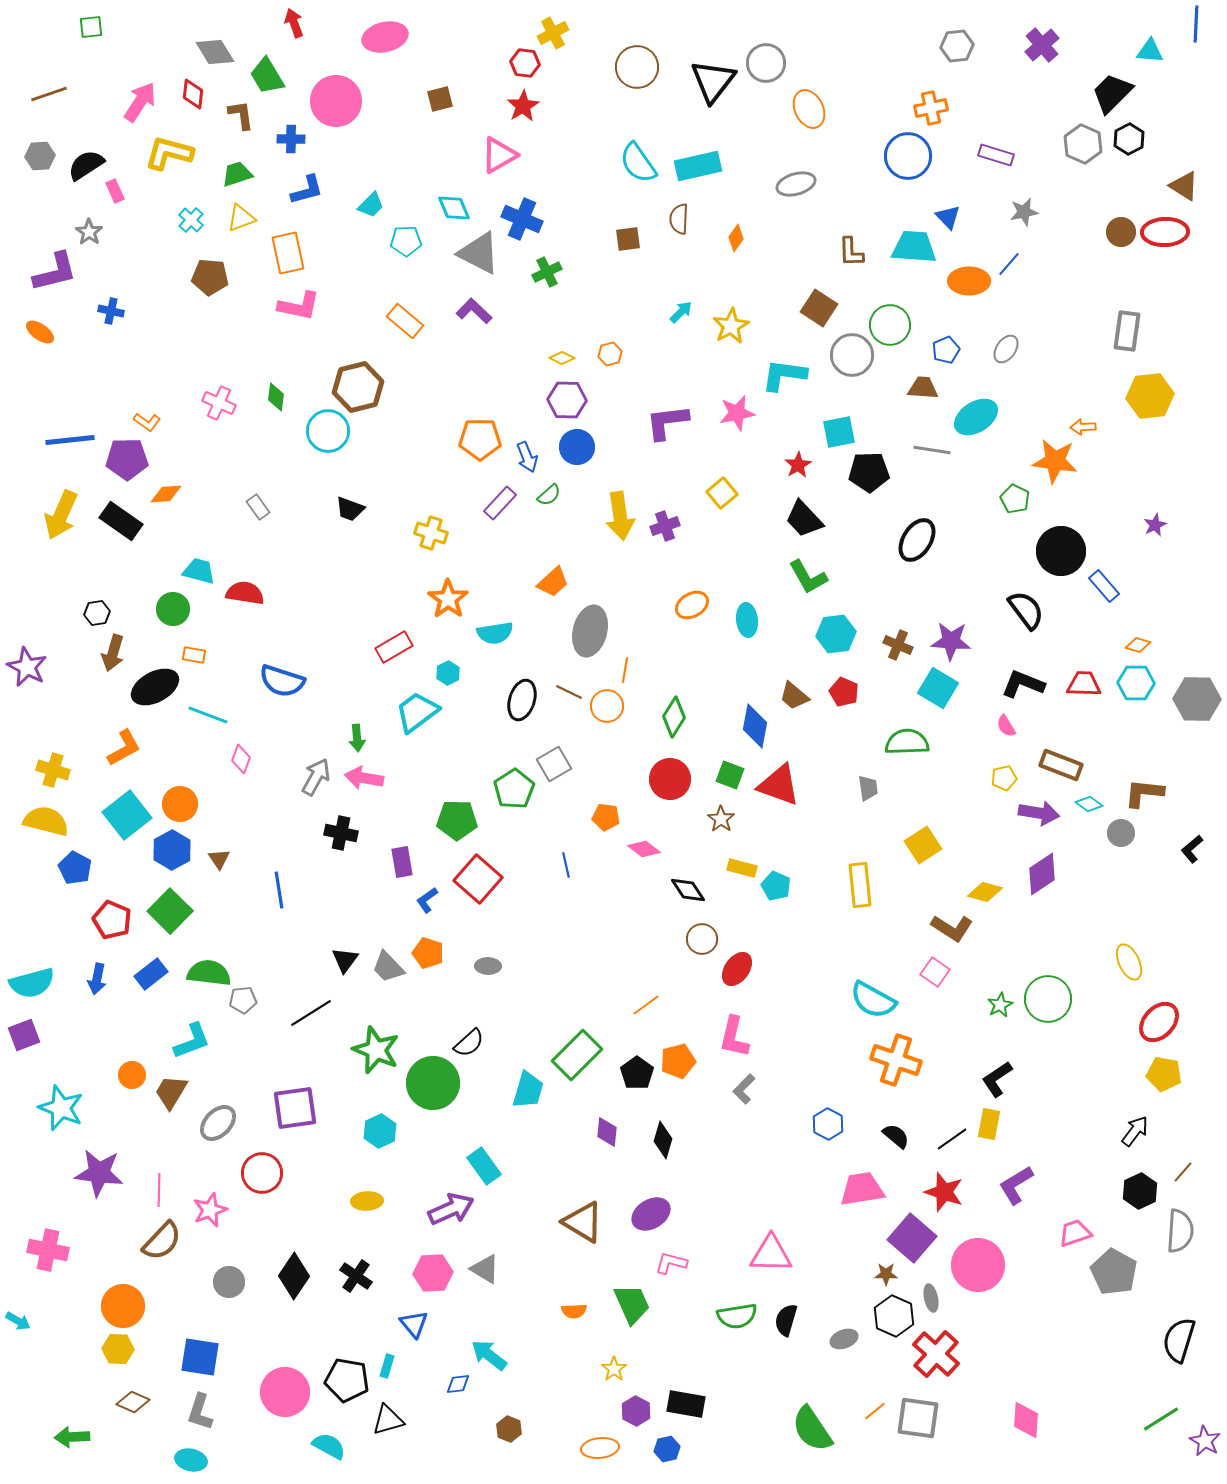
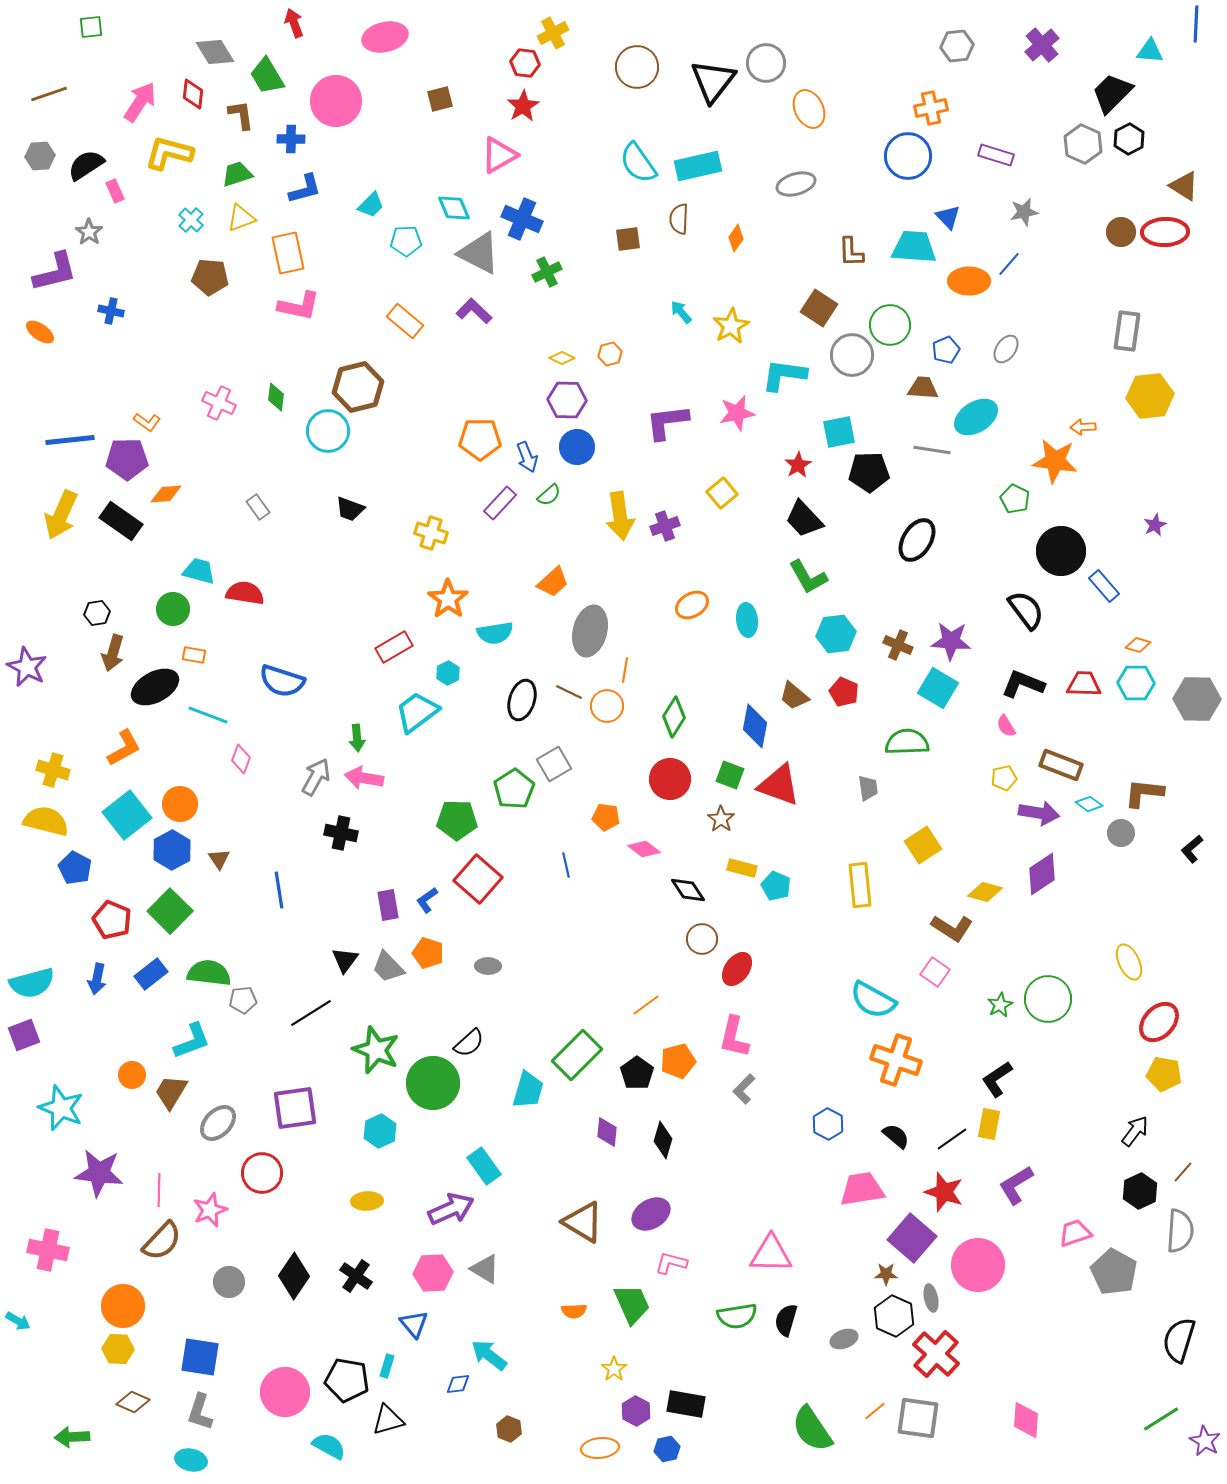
blue L-shape at (307, 190): moved 2 px left, 1 px up
cyan arrow at (681, 312): rotated 85 degrees counterclockwise
purple rectangle at (402, 862): moved 14 px left, 43 px down
